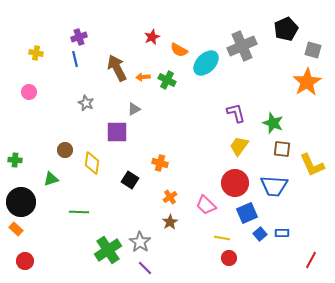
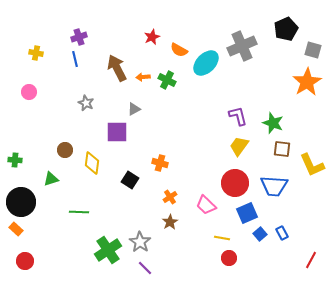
purple L-shape at (236, 113): moved 2 px right, 3 px down
blue rectangle at (282, 233): rotated 64 degrees clockwise
